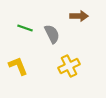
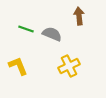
brown arrow: rotated 96 degrees counterclockwise
green line: moved 1 px right, 1 px down
gray semicircle: rotated 42 degrees counterclockwise
